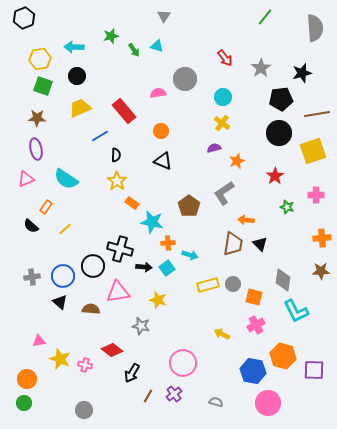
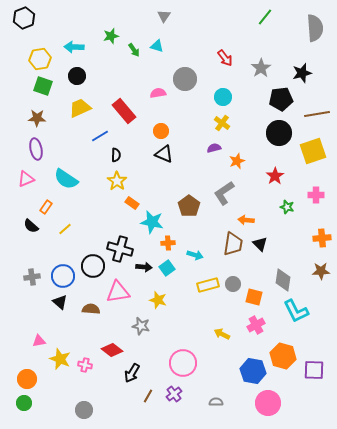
black triangle at (163, 161): moved 1 px right, 7 px up
cyan arrow at (190, 255): moved 5 px right
gray semicircle at (216, 402): rotated 16 degrees counterclockwise
